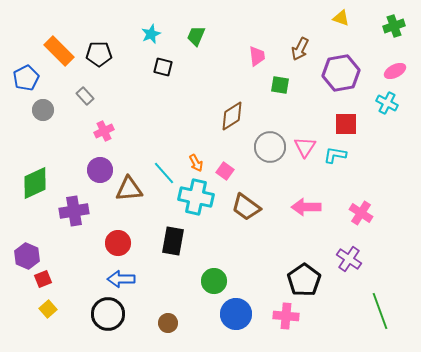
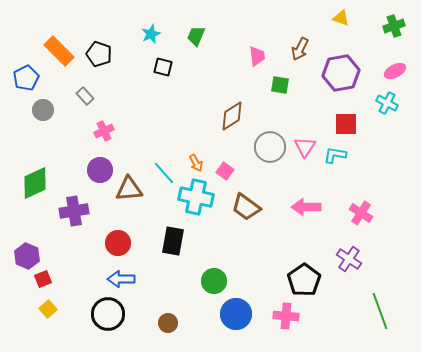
black pentagon at (99, 54): rotated 20 degrees clockwise
